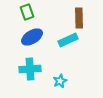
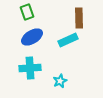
cyan cross: moved 1 px up
